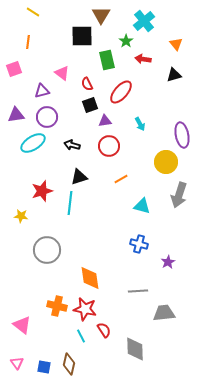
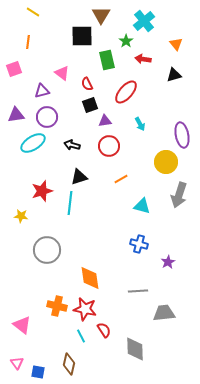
red ellipse at (121, 92): moved 5 px right
blue square at (44, 367): moved 6 px left, 5 px down
